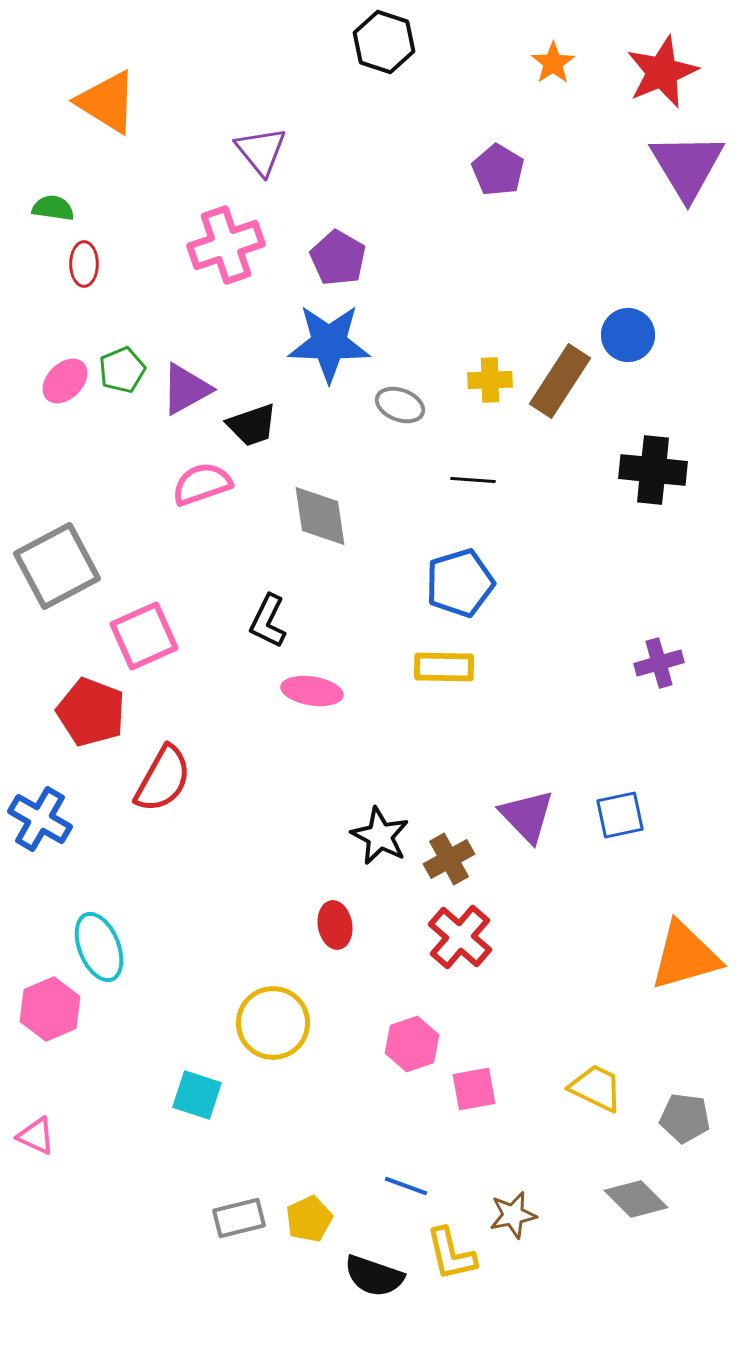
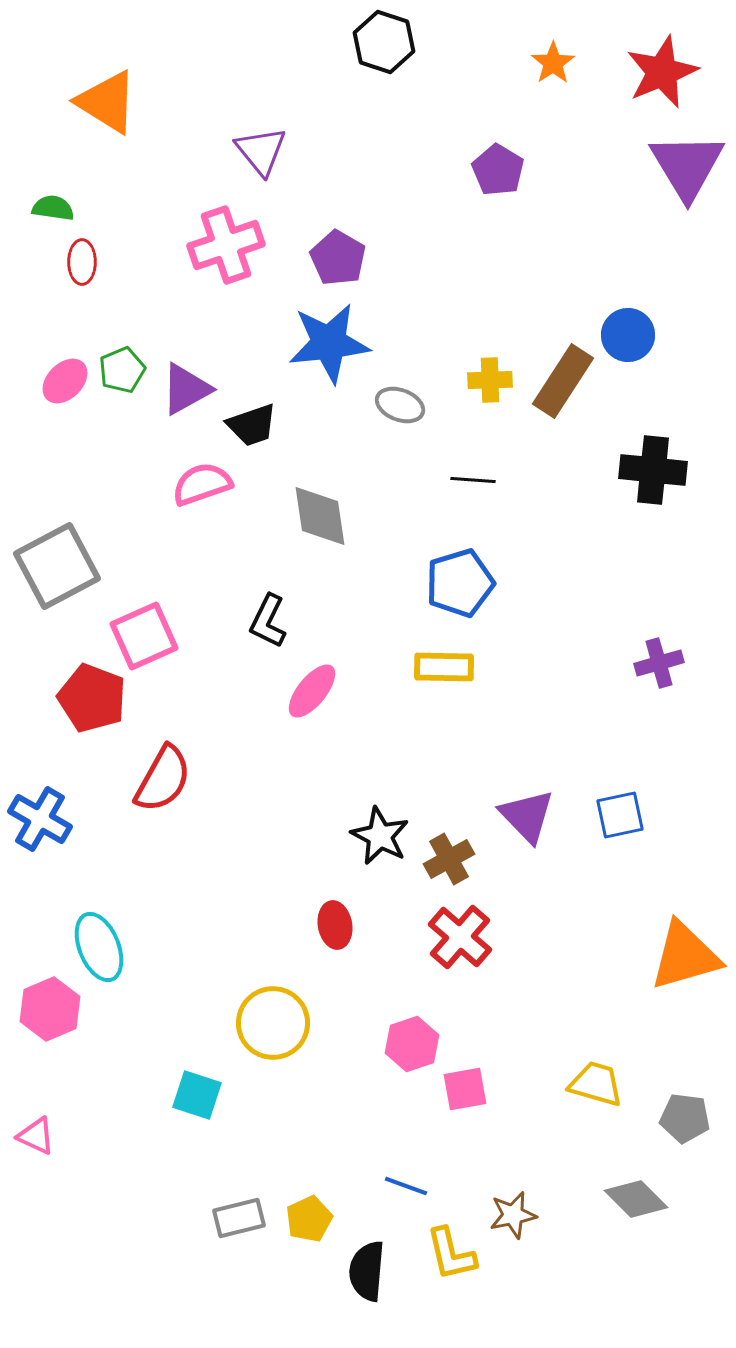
red ellipse at (84, 264): moved 2 px left, 2 px up
blue star at (329, 343): rotated 8 degrees counterclockwise
brown rectangle at (560, 381): moved 3 px right
pink ellipse at (312, 691): rotated 60 degrees counterclockwise
red pentagon at (91, 712): moved 1 px right, 14 px up
yellow trapezoid at (596, 1088): moved 4 px up; rotated 10 degrees counterclockwise
pink square at (474, 1089): moved 9 px left
black semicircle at (374, 1276): moved 7 px left, 5 px up; rotated 76 degrees clockwise
